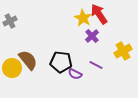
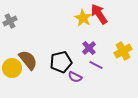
purple cross: moved 3 px left, 12 px down
black pentagon: rotated 20 degrees counterclockwise
purple semicircle: moved 3 px down
